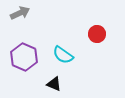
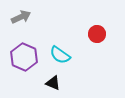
gray arrow: moved 1 px right, 4 px down
cyan semicircle: moved 3 px left
black triangle: moved 1 px left, 1 px up
